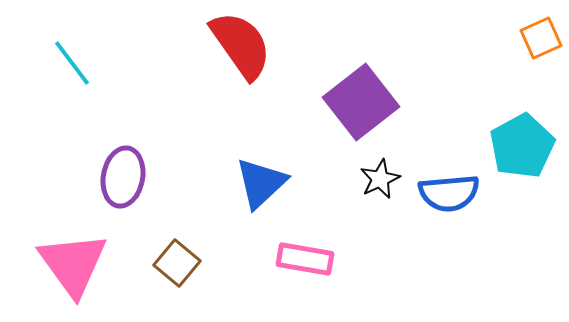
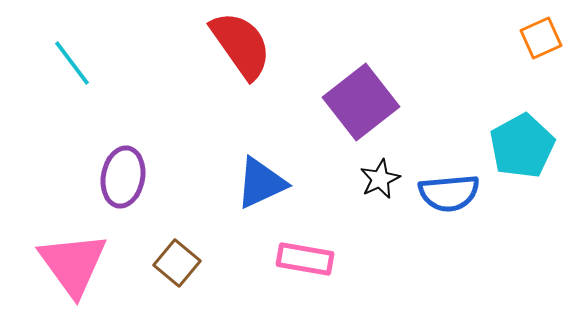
blue triangle: rotated 18 degrees clockwise
